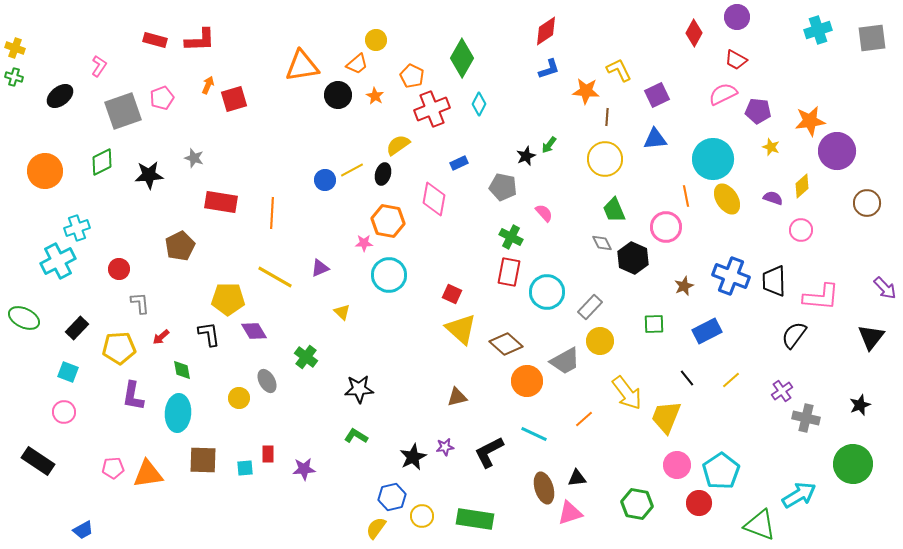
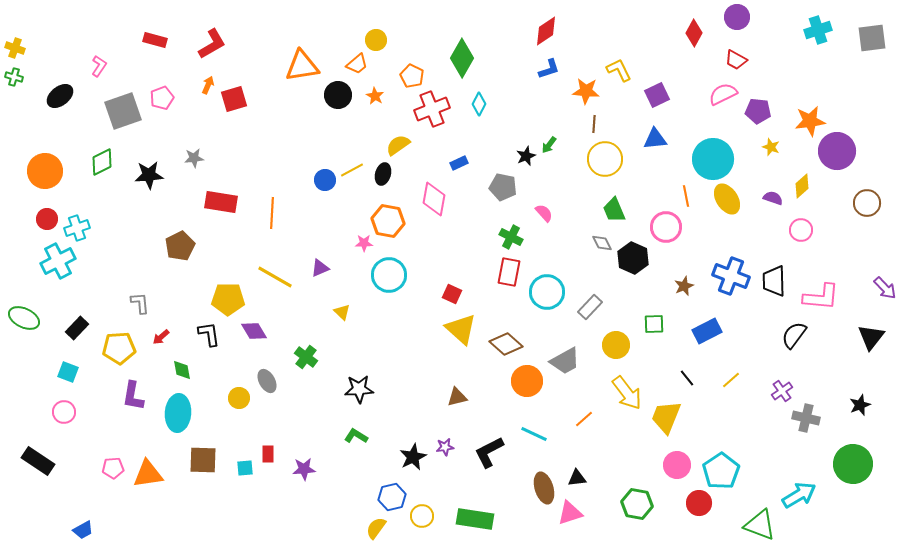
red L-shape at (200, 40): moved 12 px right, 4 px down; rotated 28 degrees counterclockwise
brown line at (607, 117): moved 13 px left, 7 px down
gray star at (194, 158): rotated 24 degrees counterclockwise
red circle at (119, 269): moved 72 px left, 50 px up
yellow circle at (600, 341): moved 16 px right, 4 px down
